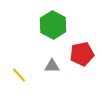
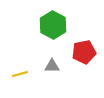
red pentagon: moved 2 px right, 2 px up
yellow line: moved 1 px right, 1 px up; rotated 63 degrees counterclockwise
